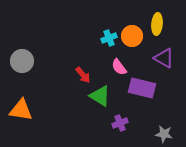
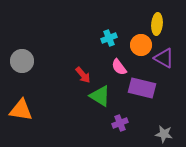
orange circle: moved 9 px right, 9 px down
